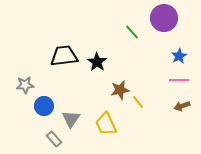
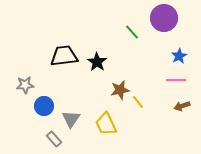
pink line: moved 3 px left
